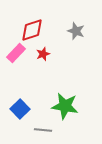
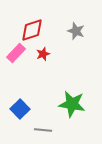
green star: moved 7 px right, 2 px up
